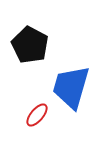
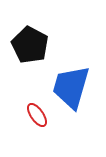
red ellipse: rotated 75 degrees counterclockwise
